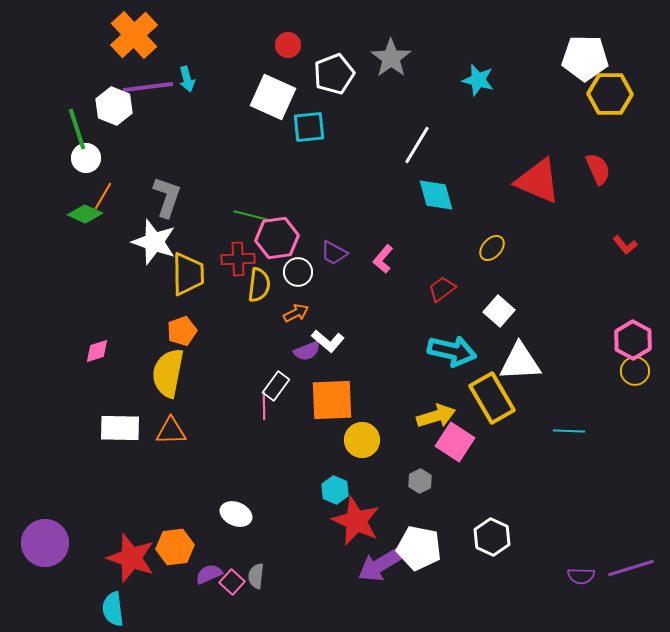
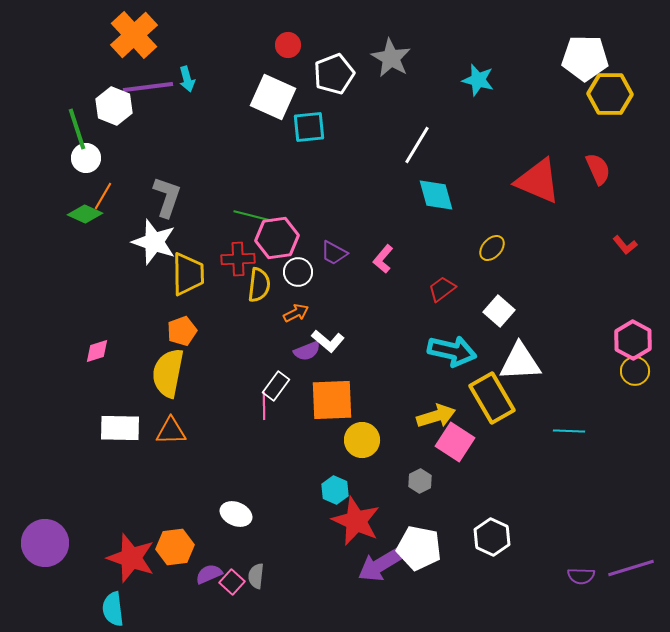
gray star at (391, 58): rotated 6 degrees counterclockwise
